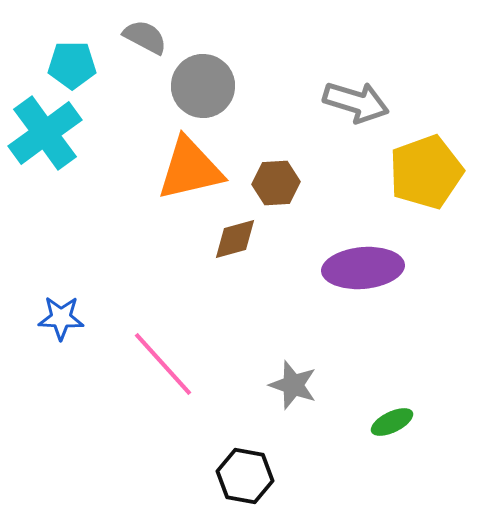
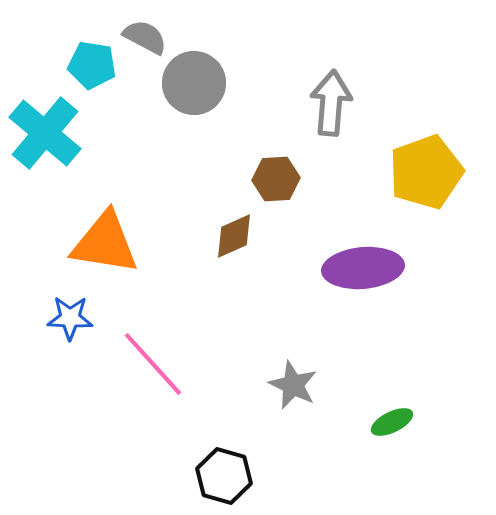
cyan pentagon: moved 20 px right; rotated 9 degrees clockwise
gray circle: moved 9 px left, 3 px up
gray arrow: moved 25 px left, 1 px down; rotated 102 degrees counterclockwise
cyan cross: rotated 14 degrees counterclockwise
orange triangle: moved 85 px left, 74 px down; rotated 22 degrees clockwise
brown hexagon: moved 4 px up
brown diamond: moved 1 px left, 3 px up; rotated 9 degrees counterclockwise
blue star: moved 9 px right
pink line: moved 10 px left
gray star: rotated 6 degrees clockwise
black hexagon: moved 21 px left; rotated 6 degrees clockwise
